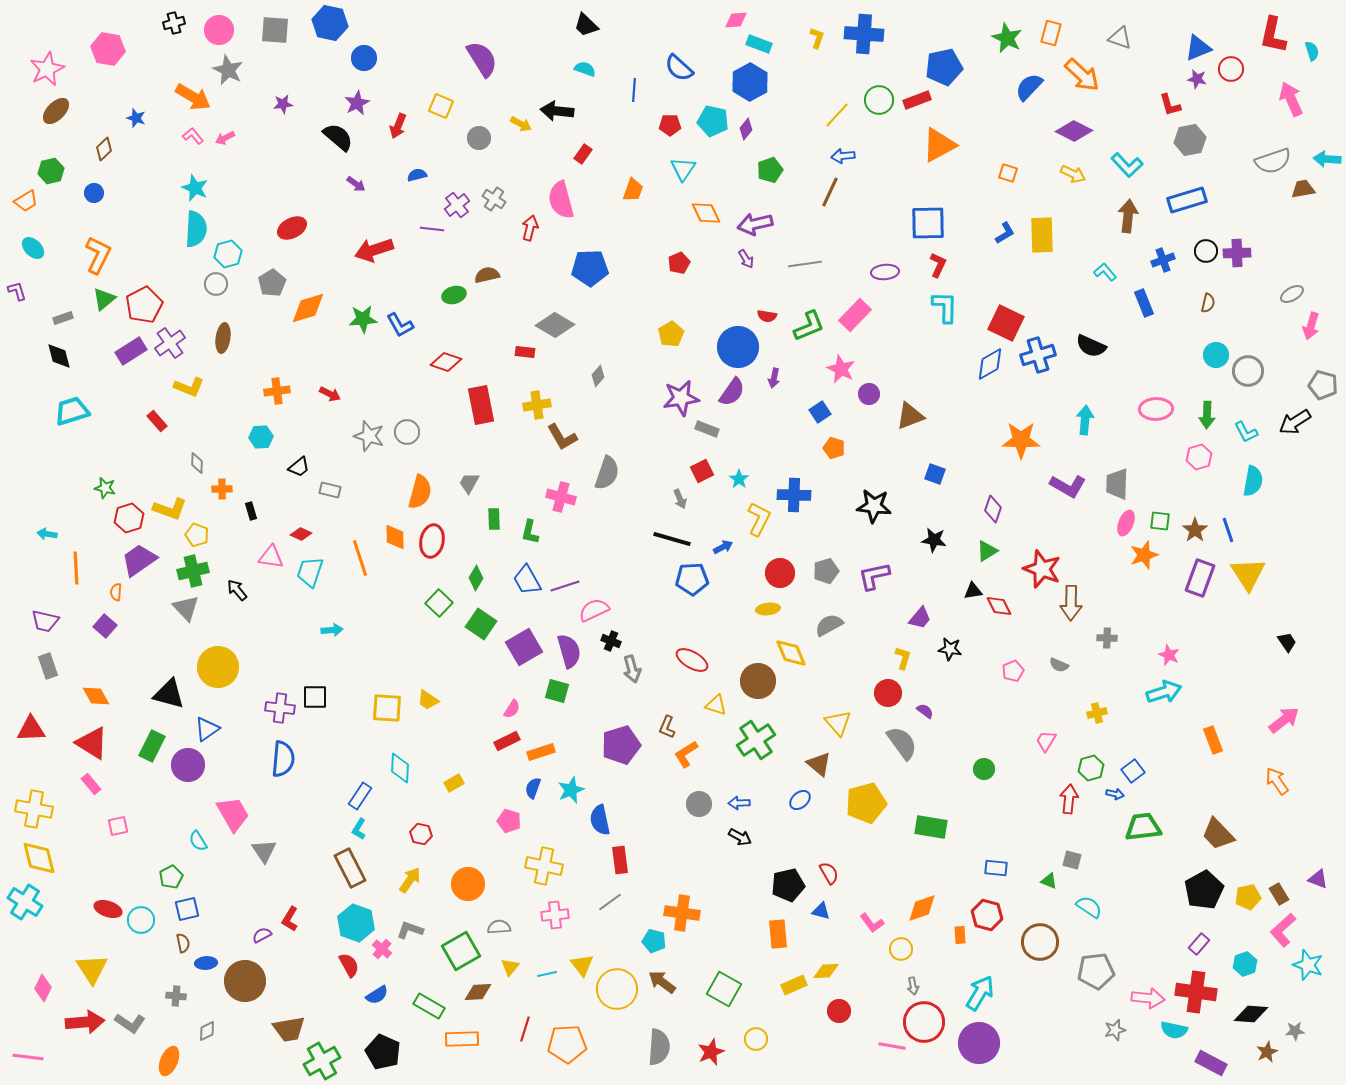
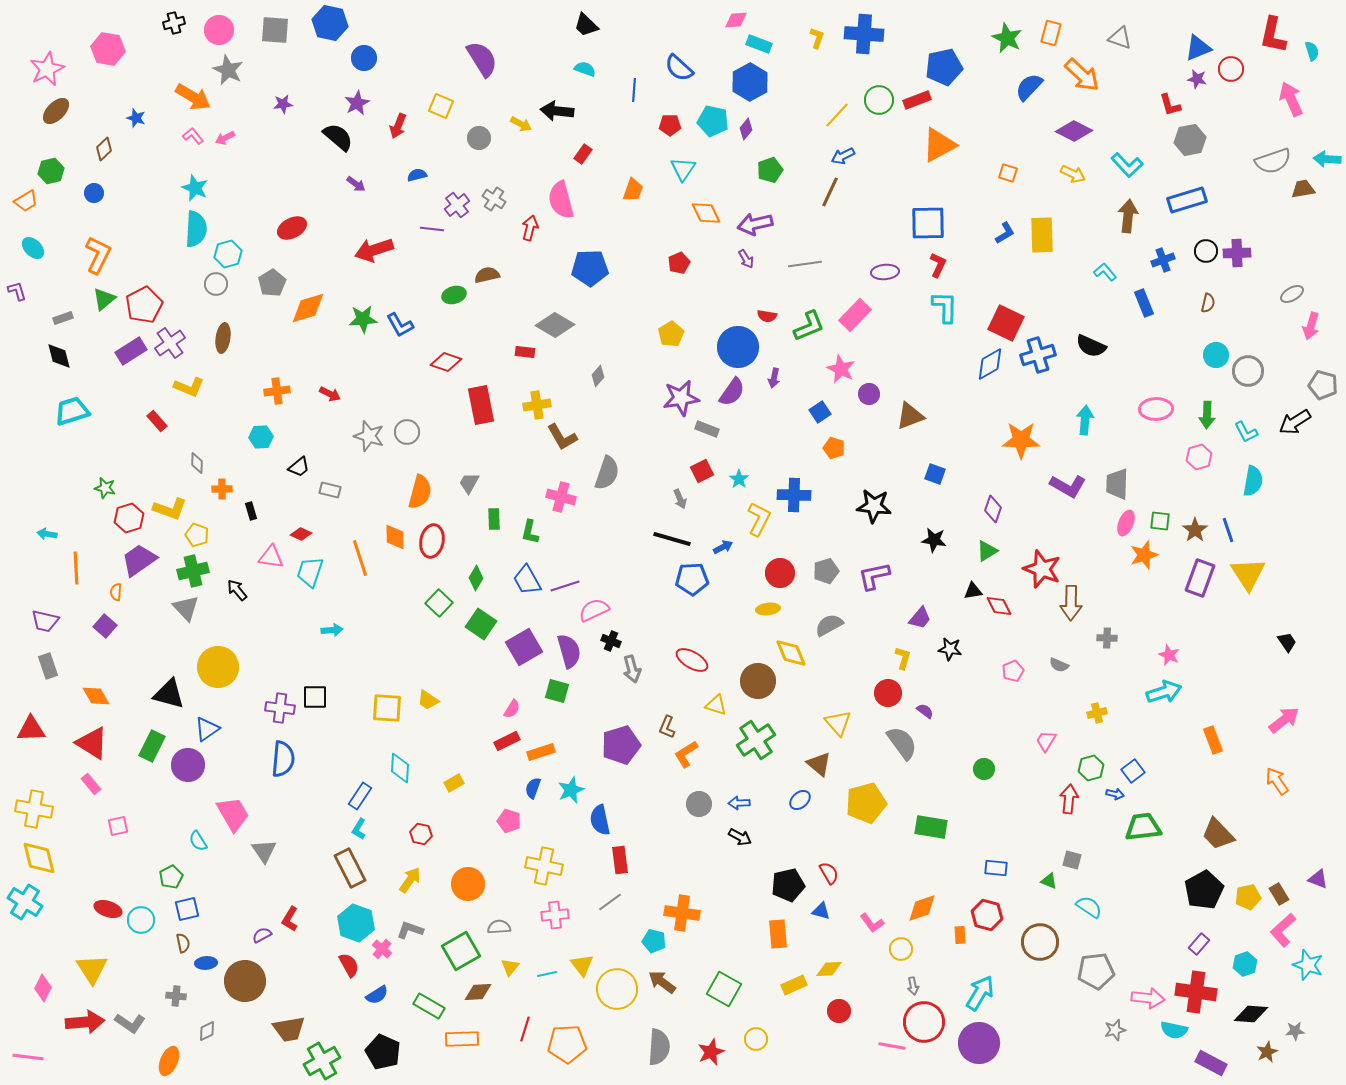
blue arrow at (843, 156): rotated 20 degrees counterclockwise
yellow diamond at (826, 971): moved 3 px right, 2 px up
